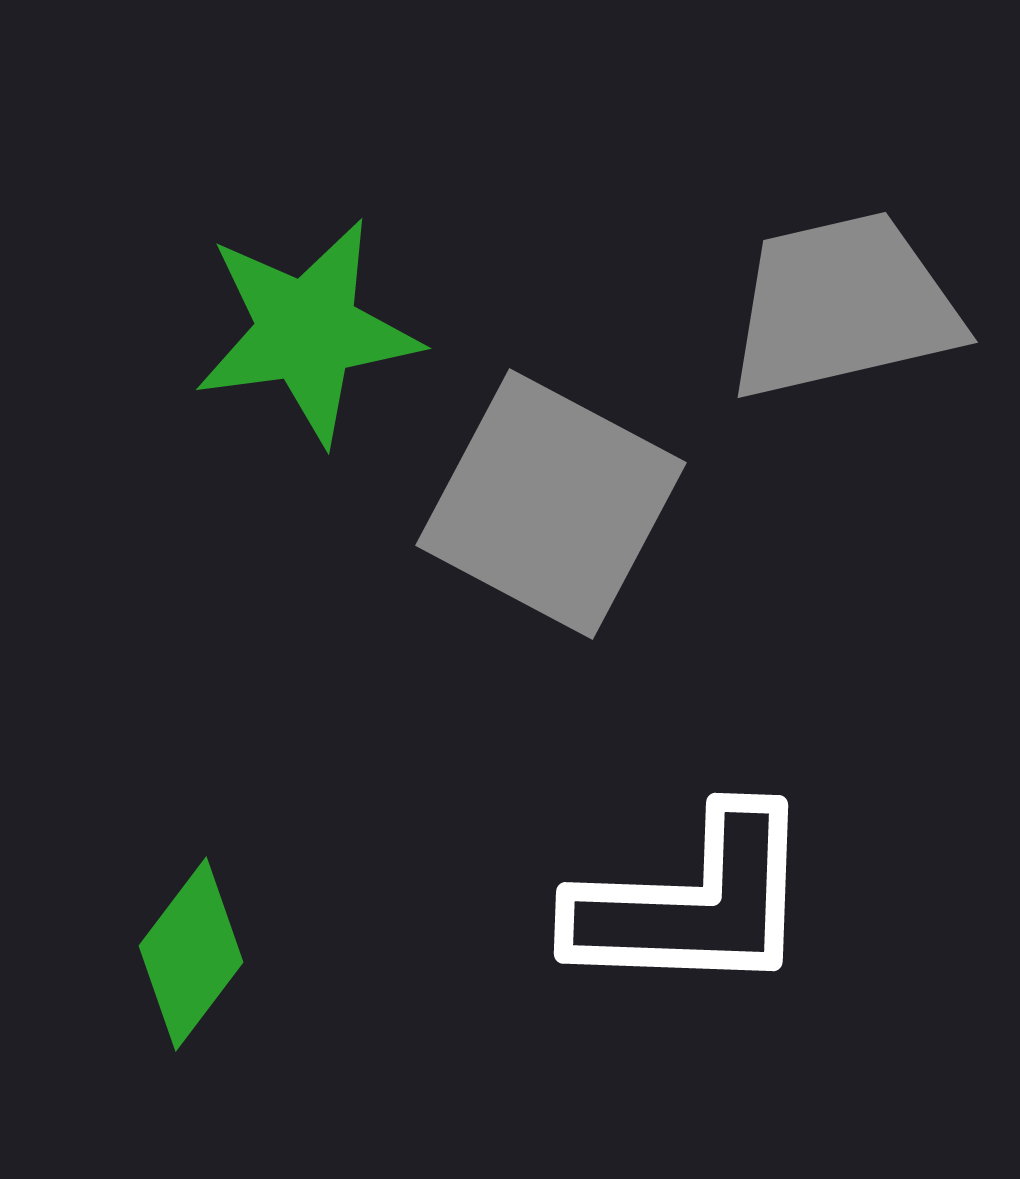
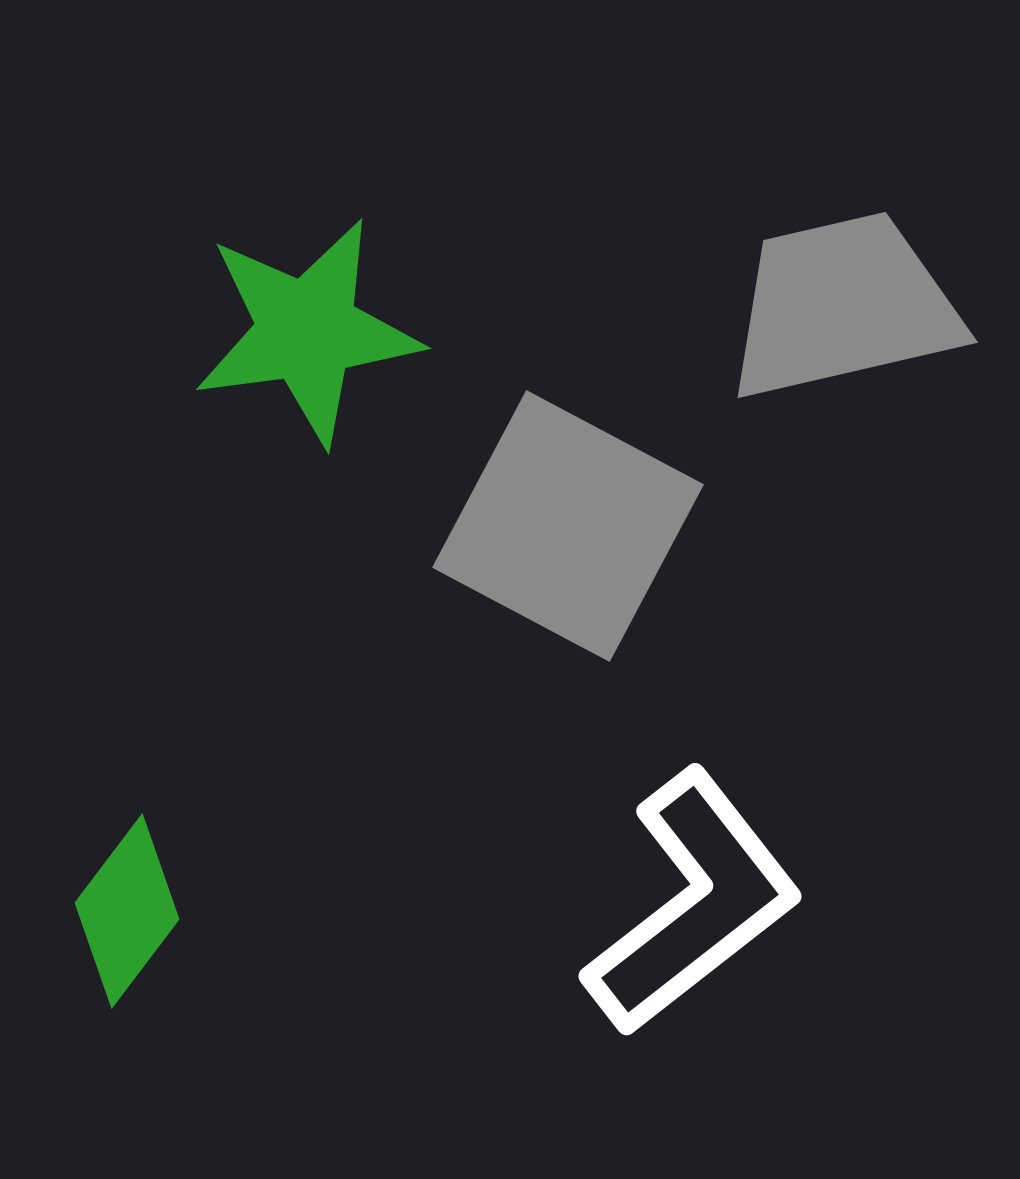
gray square: moved 17 px right, 22 px down
white L-shape: rotated 40 degrees counterclockwise
green diamond: moved 64 px left, 43 px up
